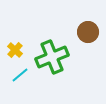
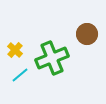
brown circle: moved 1 px left, 2 px down
green cross: moved 1 px down
